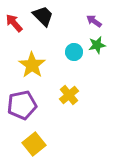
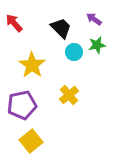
black trapezoid: moved 18 px right, 12 px down
purple arrow: moved 2 px up
yellow square: moved 3 px left, 3 px up
